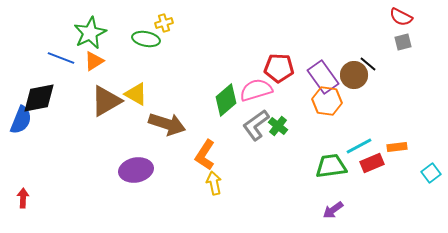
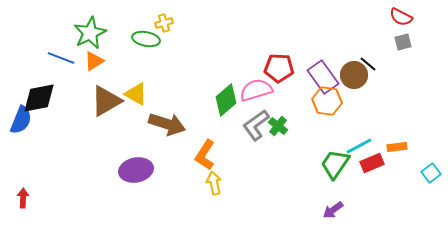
green trapezoid: moved 4 px right, 2 px up; rotated 48 degrees counterclockwise
